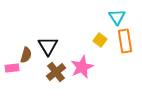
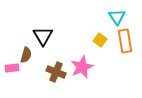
black triangle: moved 5 px left, 10 px up
brown cross: rotated 30 degrees counterclockwise
